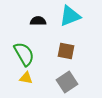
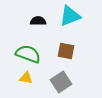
green semicircle: moved 4 px right; rotated 40 degrees counterclockwise
gray square: moved 6 px left
